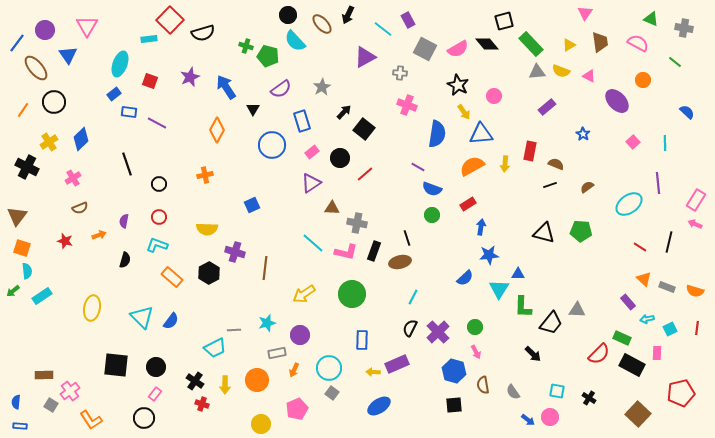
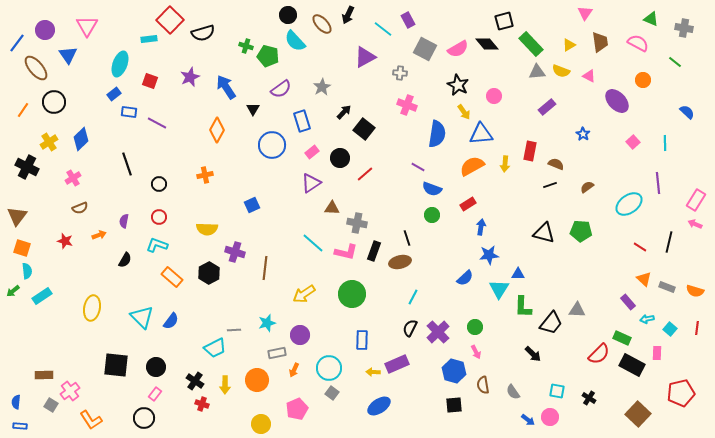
black semicircle at (125, 260): rotated 14 degrees clockwise
cyan square at (670, 329): rotated 24 degrees counterclockwise
